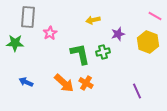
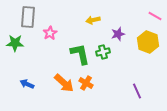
blue arrow: moved 1 px right, 2 px down
